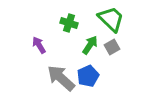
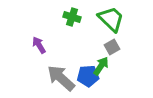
green cross: moved 3 px right, 6 px up
green arrow: moved 11 px right, 21 px down
blue pentagon: rotated 20 degrees clockwise
